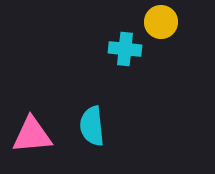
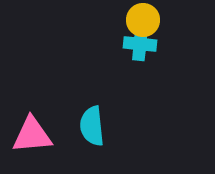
yellow circle: moved 18 px left, 2 px up
cyan cross: moved 15 px right, 5 px up
